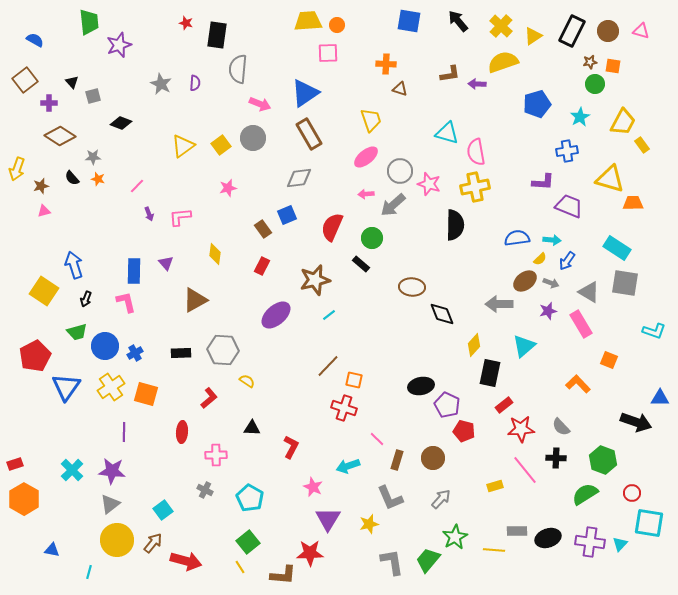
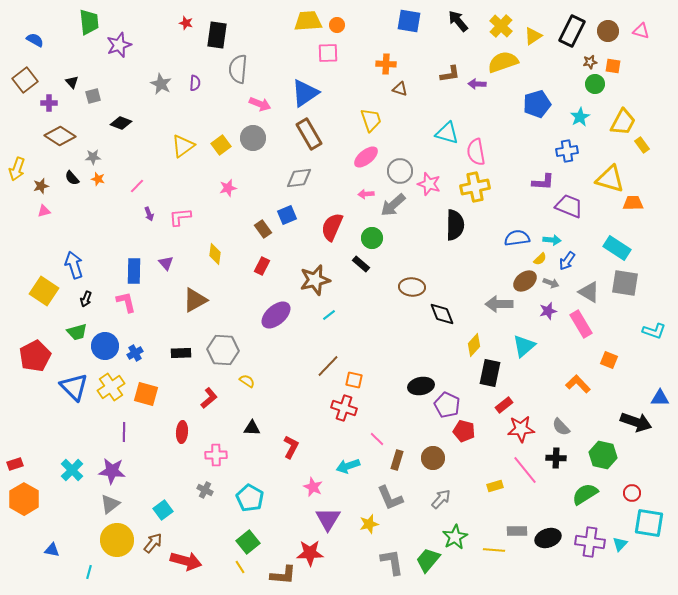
blue triangle at (66, 387): moved 8 px right; rotated 20 degrees counterclockwise
green hexagon at (603, 460): moved 5 px up; rotated 8 degrees counterclockwise
